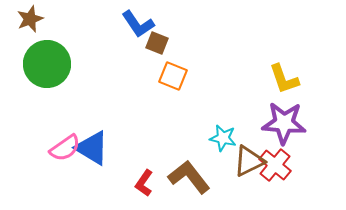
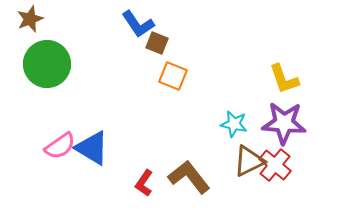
cyan star: moved 11 px right, 14 px up
pink semicircle: moved 5 px left, 2 px up
